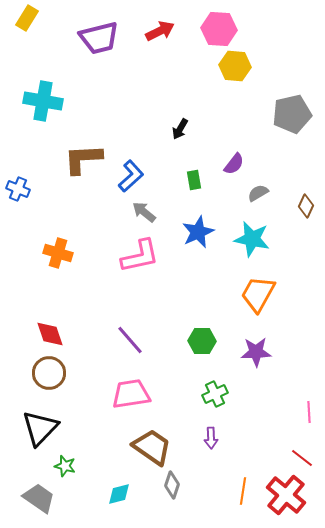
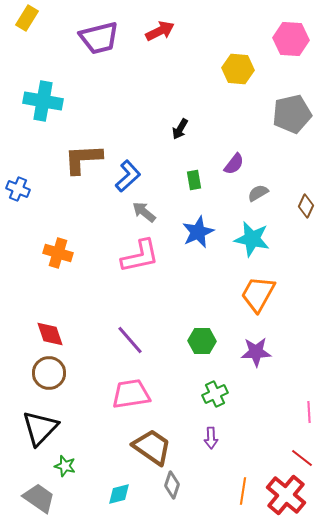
pink hexagon: moved 72 px right, 10 px down
yellow hexagon: moved 3 px right, 3 px down
blue L-shape: moved 3 px left
